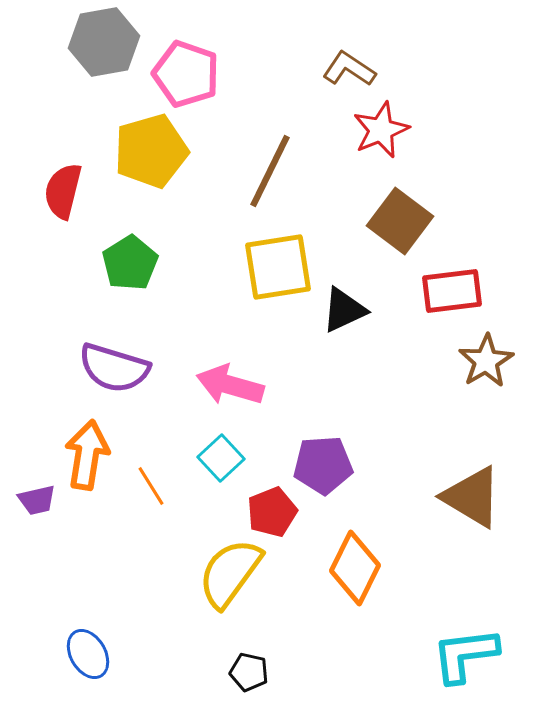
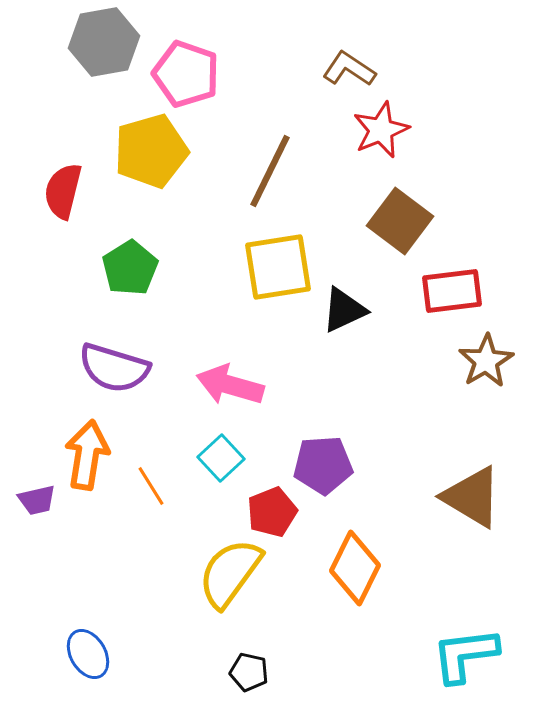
green pentagon: moved 5 px down
